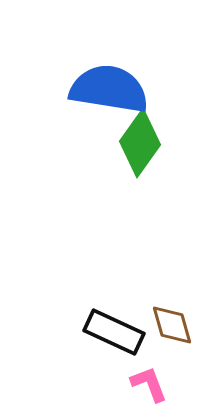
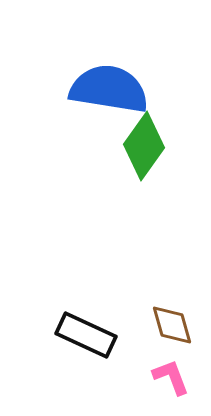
green diamond: moved 4 px right, 3 px down
black rectangle: moved 28 px left, 3 px down
pink L-shape: moved 22 px right, 7 px up
